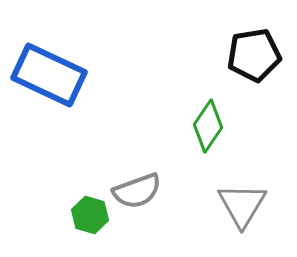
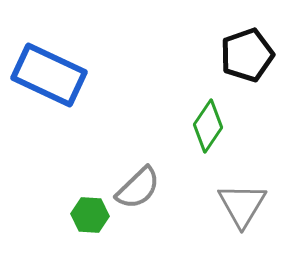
black pentagon: moved 7 px left; rotated 10 degrees counterclockwise
gray semicircle: moved 1 px right, 3 px up; rotated 24 degrees counterclockwise
green hexagon: rotated 12 degrees counterclockwise
